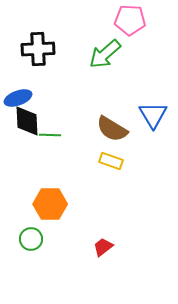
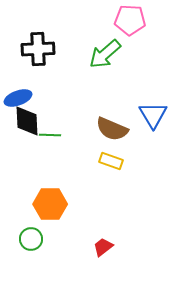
brown semicircle: rotated 8 degrees counterclockwise
